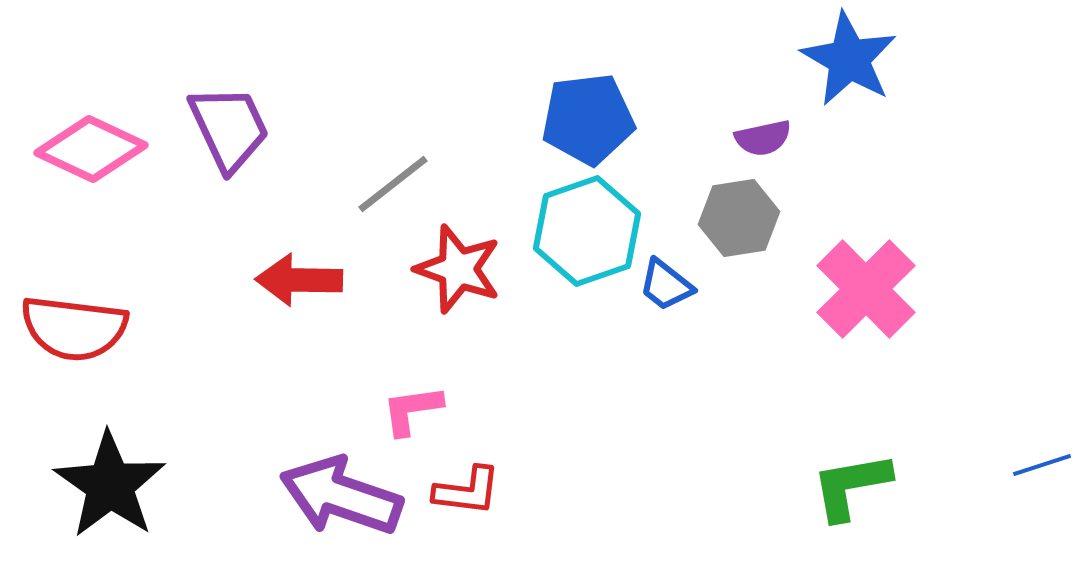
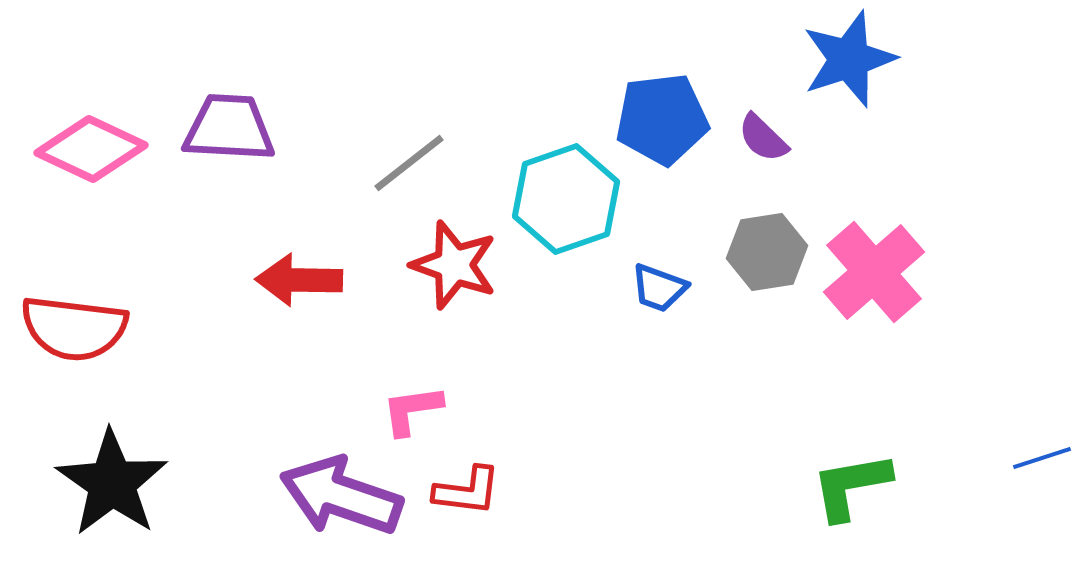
blue star: rotated 24 degrees clockwise
blue pentagon: moved 74 px right
purple trapezoid: rotated 62 degrees counterclockwise
purple semicircle: rotated 56 degrees clockwise
gray line: moved 16 px right, 21 px up
gray hexagon: moved 28 px right, 34 px down
cyan hexagon: moved 21 px left, 32 px up
red star: moved 4 px left, 4 px up
blue trapezoid: moved 7 px left, 3 px down; rotated 18 degrees counterclockwise
pink cross: moved 8 px right, 17 px up; rotated 4 degrees clockwise
blue line: moved 7 px up
black star: moved 2 px right, 2 px up
